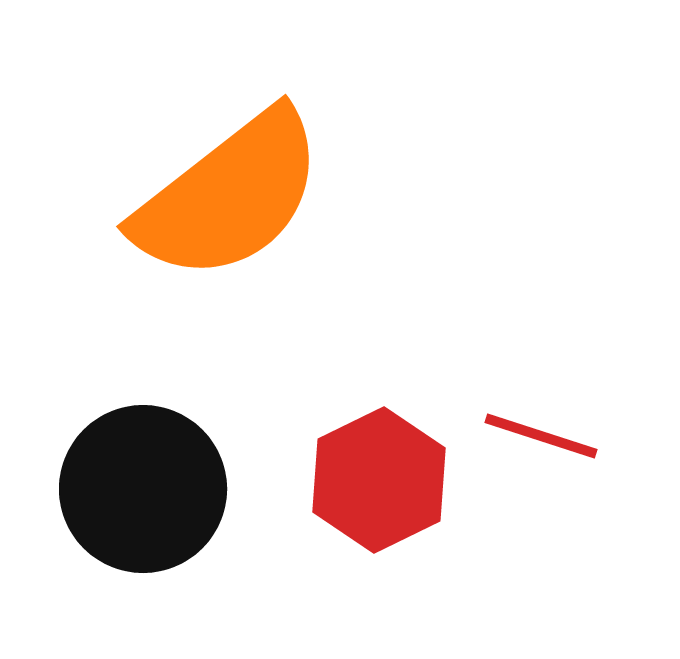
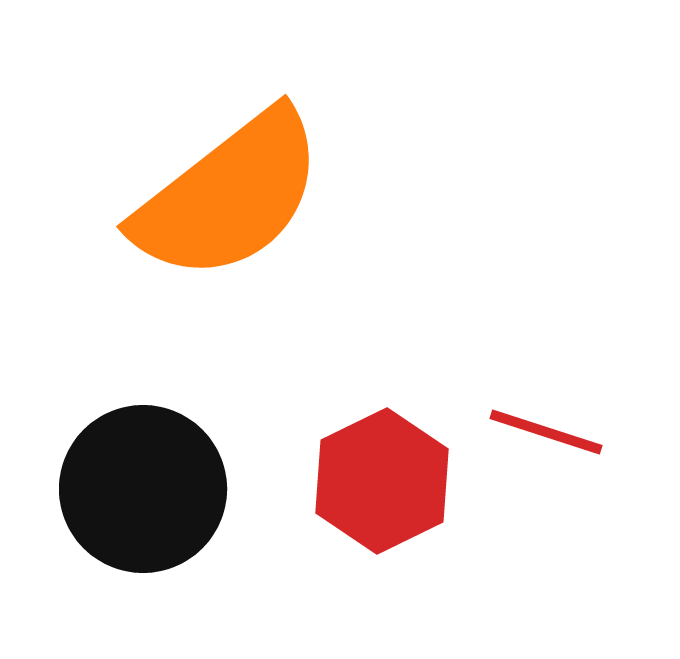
red line: moved 5 px right, 4 px up
red hexagon: moved 3 px right, 1 px down
